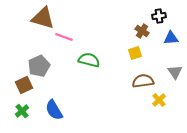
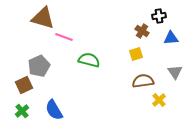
yellow square: moved 1 px right, 1 px down
